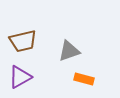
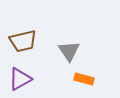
gray triangle: rotated 45 degrees counterclockwise
purple triangle: moved 2 px down
